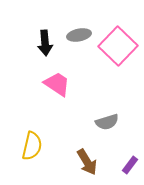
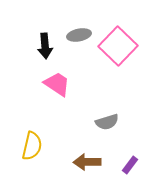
black arrow: moved 3 px down
brown arrow: rotated 120 degrees clockwise
